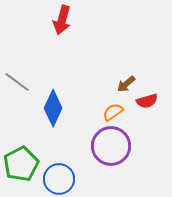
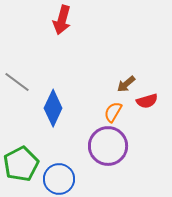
orange semicircle: rotated 25 degrees counterclockwise
purple circle: moved 3 px left
